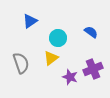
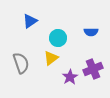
blue semicircle: rotated 144 degrees clockwise
purple star: rotated 21 degrees clockwise
